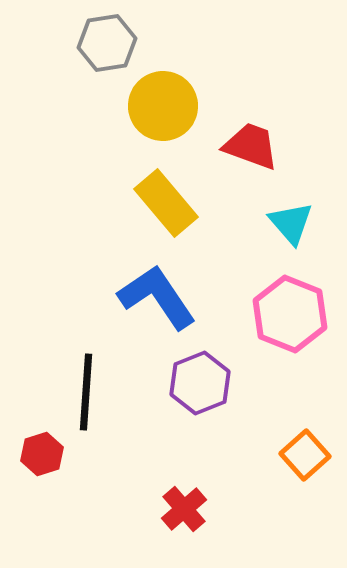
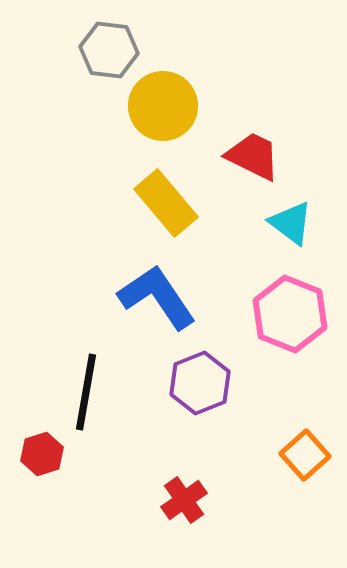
gray hexagon: moved 2 px right, 7 px down; rotated 16 degrees clockwise
red trapezoid: moved 2 px right, 10 px down; rotated 6 degrees clockwise
cyan triangle: rotated 12 degrees counterclockwise
black line: rotated 6 degrees clockwise
red cross: moved 9 px up; rotated 6 degrees clockwise
